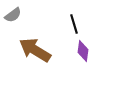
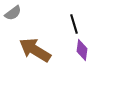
gray semicircle: moved 2 px up
purple diamond: moved 1 px left, 1 px up
